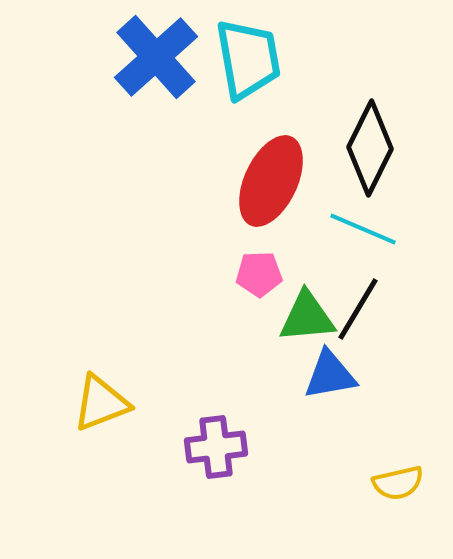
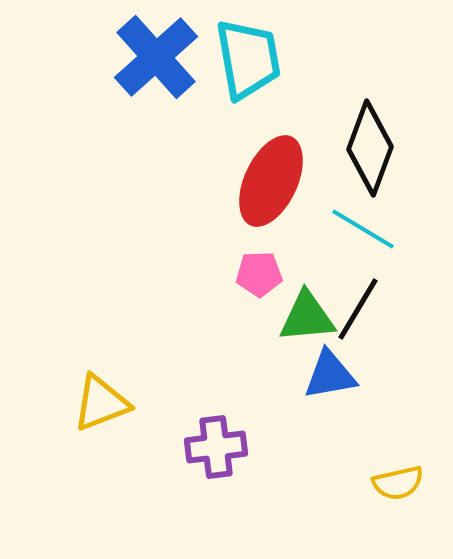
black diamond: rotated 6 degrees counterclockwise
cyan line: rotated 8 degrees clockwise
